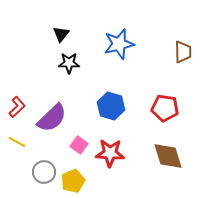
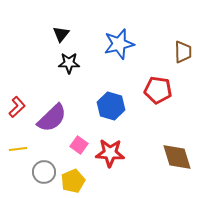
red pentagon: moved 7 px left, 18 px up
yellow line: moved 1 px right, 7 px down; rotated 36 degrees counterclockwise
brown diamond: moved 9 px right, 1 px down
